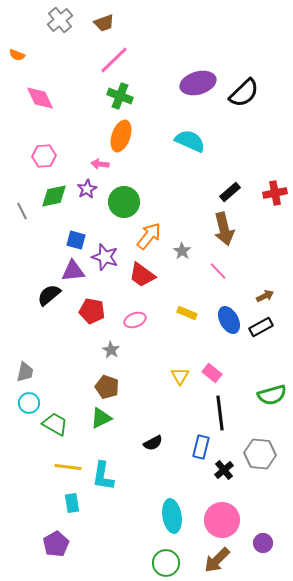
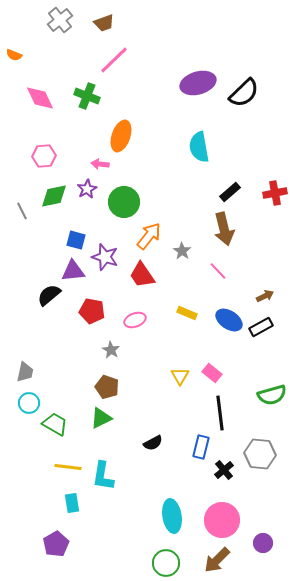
orange semicircle at (17, 55): moved 3 px left
green cross at (120, 96): moved 33 px left
cyan semicircle at (190, 141): moved 9 px right, 6 px down; rotated 124 degrees counterclockwise
red trapezoid at (142, 275): rotated 20 degrees clockwise
blue ellipse at (229, 320): rotated 28 degrees counterclockwise
